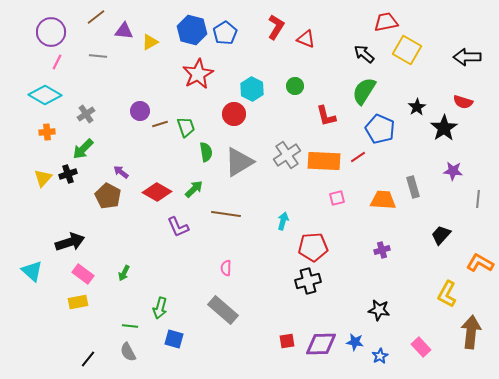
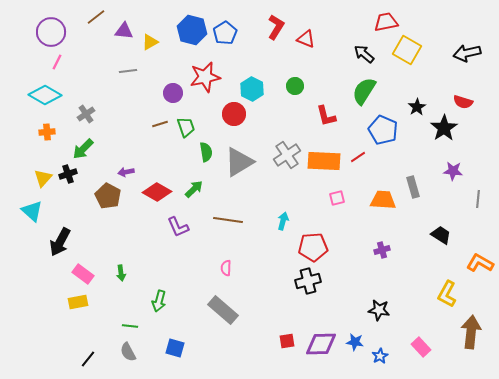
gray line at (98, 56): moved 30 px right, 15 px down; rotated 12 degrees counterclockwise
black arrow at (467, 57): moved 4 px up; rotated 12 degrees counterclockwise
red star at (198, 74): moved 7 px right, 3 px down; rotated 16 degrees clockwise
purple circle at (140, 111): moved 33 px right, 18 px up
blue pentagon at (380, 129): moved 3 px right, 1 px down
purple arrow at (121, 172): moved 5 px right; rotated 49 degrees counterclockwise
brown line at (226, 214): moved 2 px right, 6 px down
black trapezoid at (441, 235): rotated 80 degrees clockwise
black arrow at (70, 242): moved 10 px left; rotated 136 degrees clockwise
cyan triangle at (32, 271): moved 60 px up
green arrow at (124, 273): moved 3 px left; rotated 35 degrees counterclockwise
green arrow at (160, 308): moved 1 px left, 7 px up
blue square at (174, 339): moved 1 px right, 9 px down
